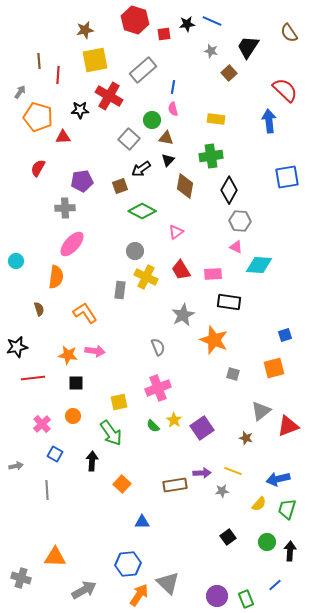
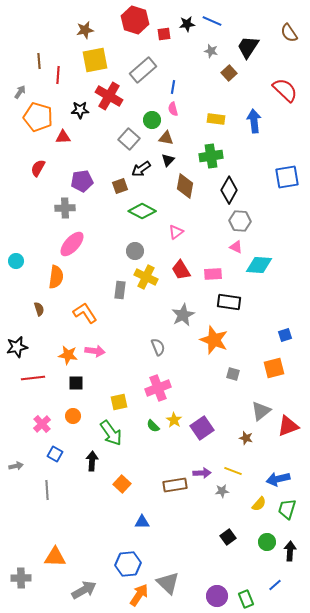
blue arrow at (269, 121): moved 15 px left
gray cross at (21, 578): rotated 18 degrees counterclockwise
